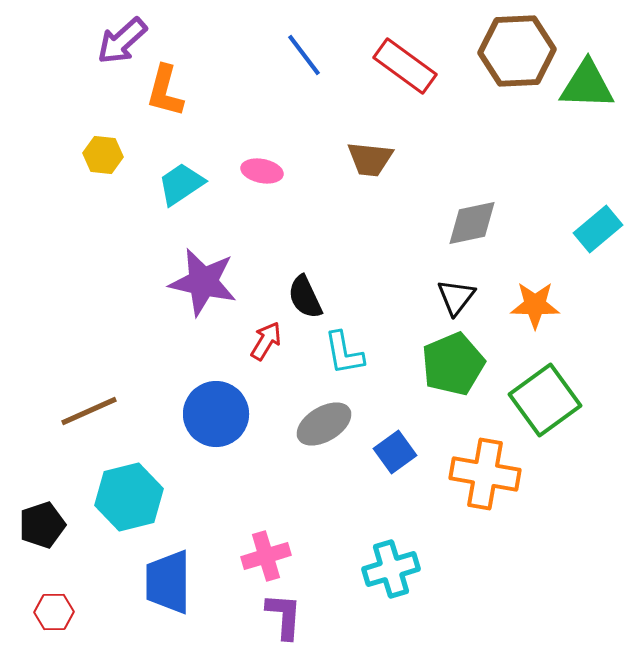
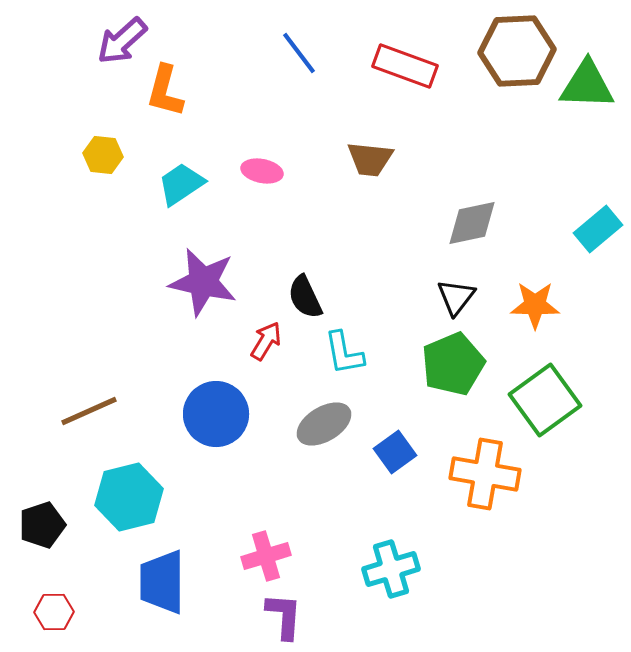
blue line: moved 5 px left, 2 px up
red rectangle: rotated 16 degrees counterclockwise
blue trapezoid: moved 6 px left
